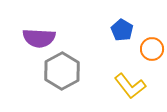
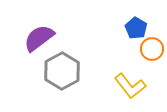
blue pentagon: moved 14 px right, 2 px up
purple semicircle: rotated 140 degrees clockwise
